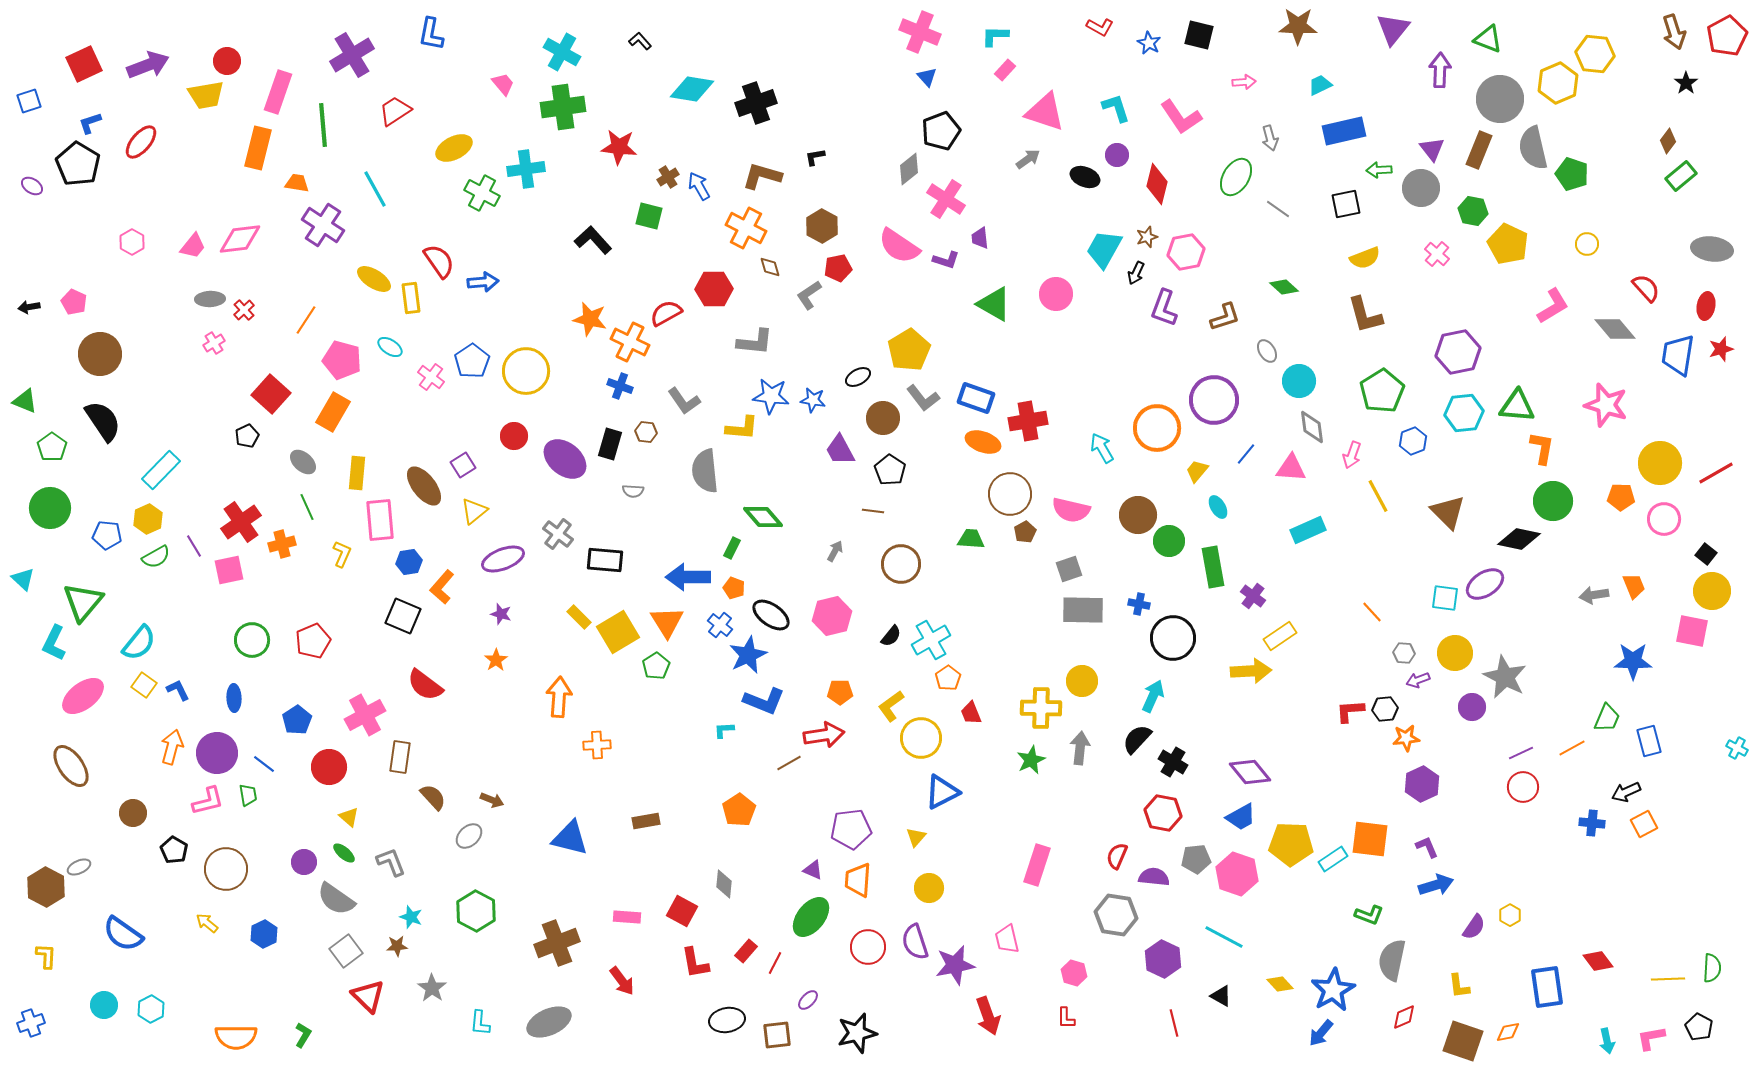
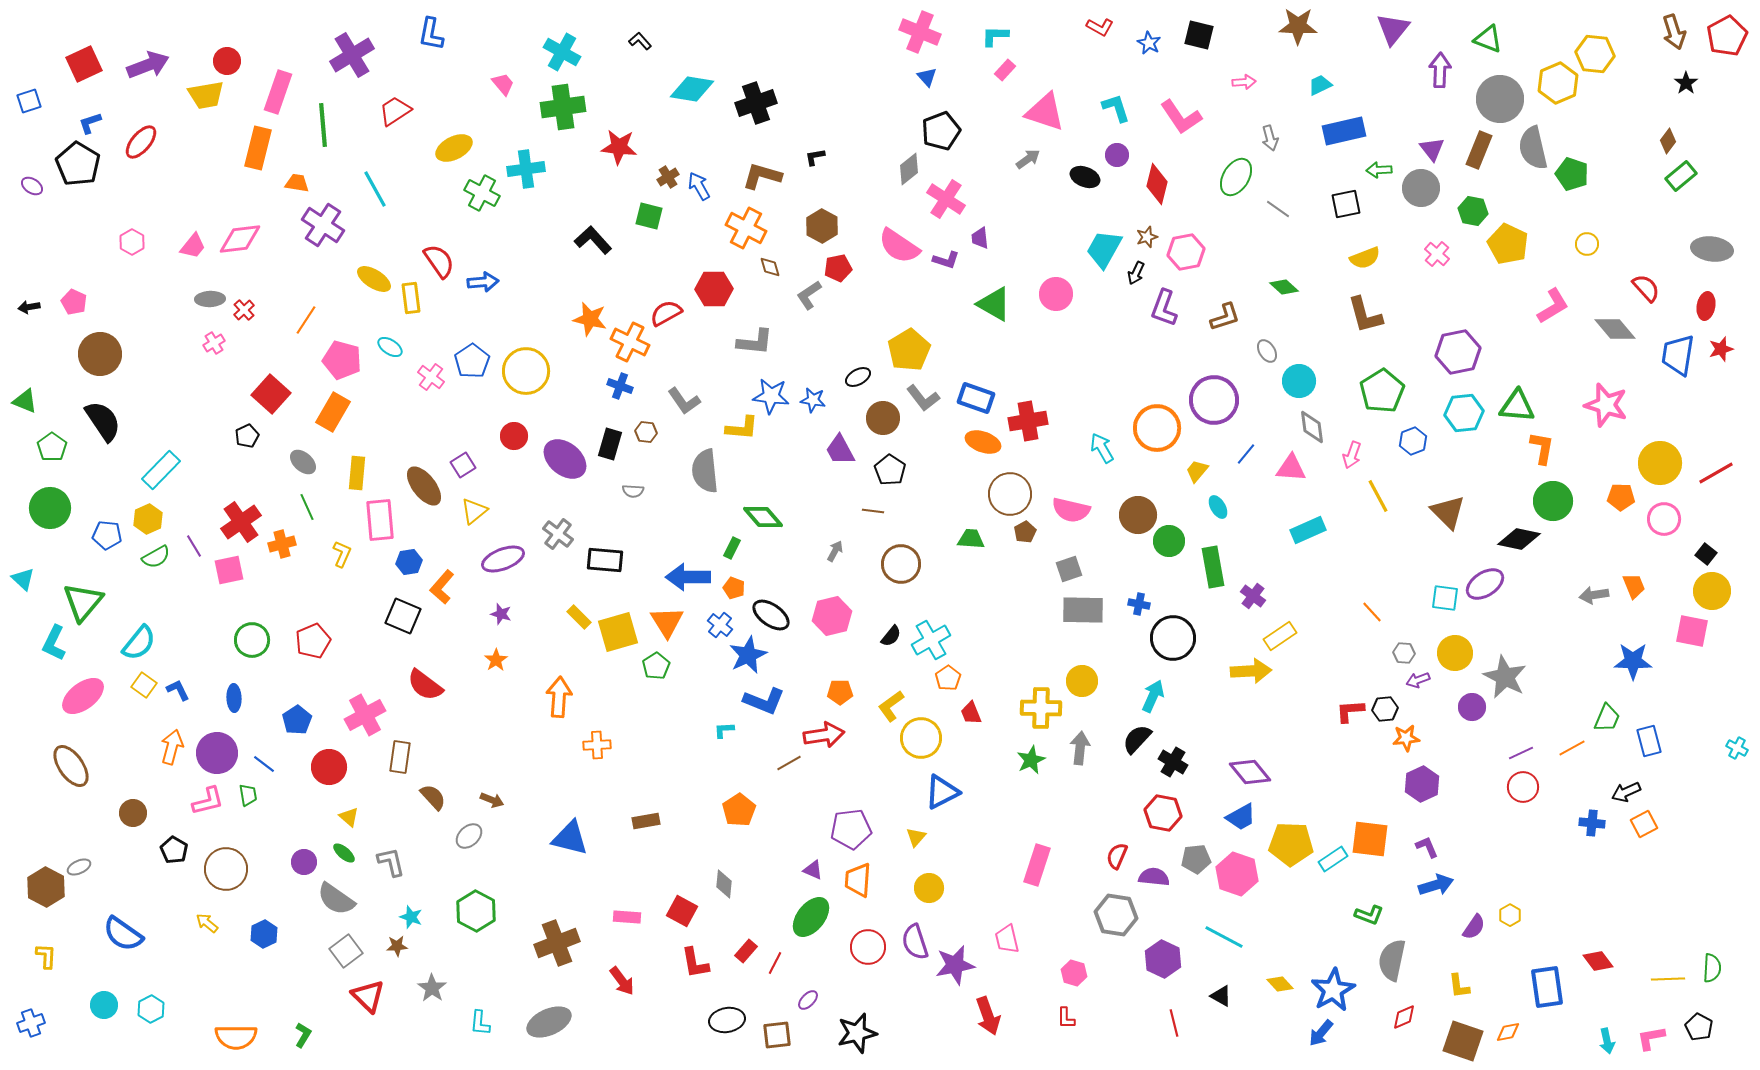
yellow square at (618, 632): rotated 15 degrees clockwise
gray L-shape at (391, 862): rotated 8 degrees clockwise
